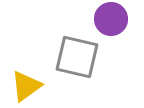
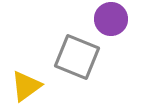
gray square: rotated 9 degrees clockwise
